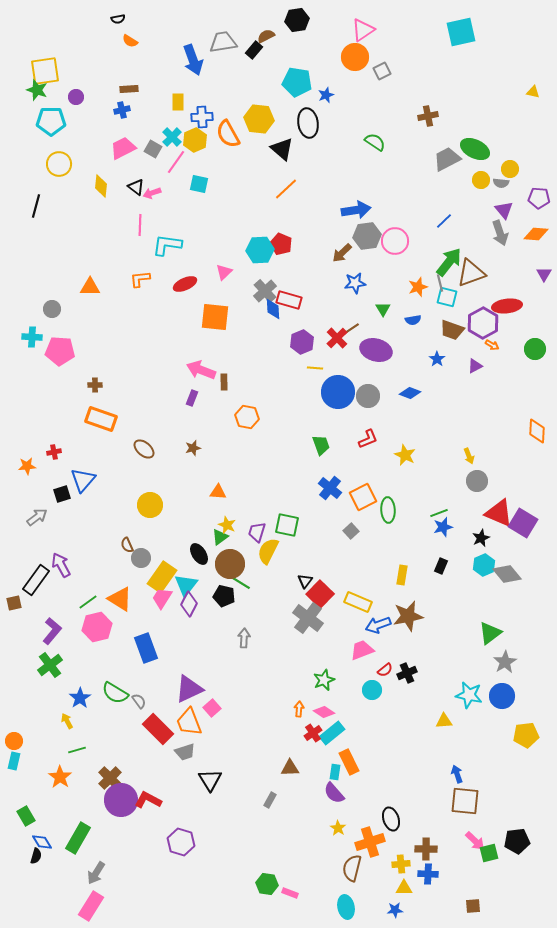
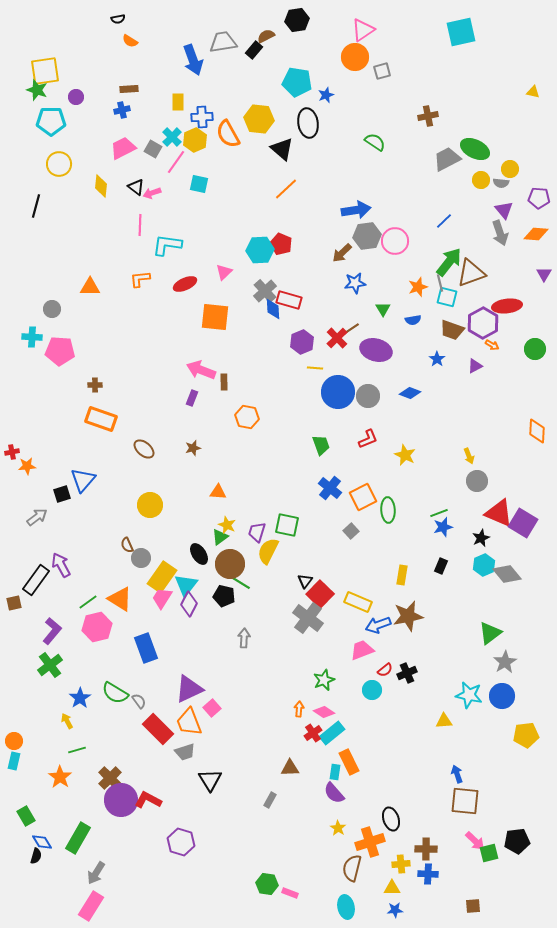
gray square at (382, 71): rotated 12 degrees clockwise
red cross at (54, 452): moved 42 px left
yellow triangle at (404, 888): moved 12 px left
